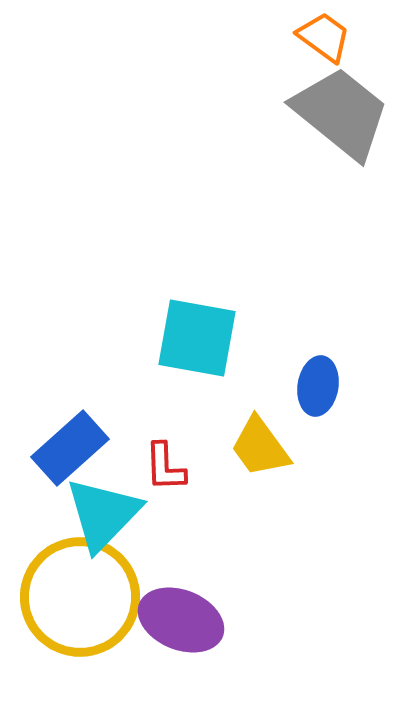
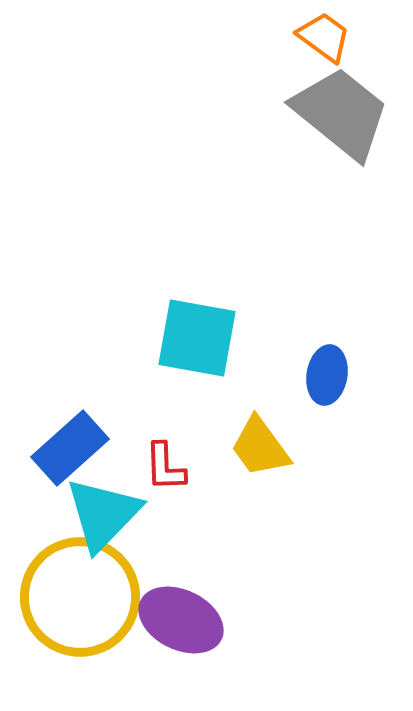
blue ellipse: moved 9 px right, 11 px up
purple ellipse: rotated 4 degrees clockwise
